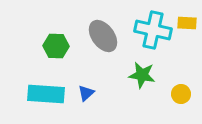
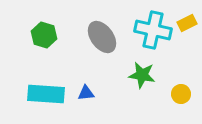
yellow rectangle: rotated 30 degrees counterclockwise
gray ellipse: moved 1 px left, 1 px down
green hexagon: moved 12 px left, 11 px up; rotated 15 degrees clockwise
blue triangle: rotated 36 degrees clockwise
